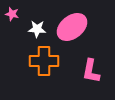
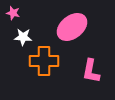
pink star: moved 1 px right, 1 px up
white star: moved 14 px left, 8 px down
